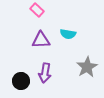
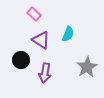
pink rectangle: moved 3 px left, 4 px down
cyan semicircle: rotated 77 degrees counterclockwise
purple triangle: rotated 36 degrees clockwise
black circle: moved 21 px up
